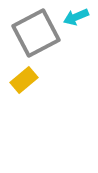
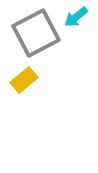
cyan arrow: rotated 15 degrees counterclockwise
